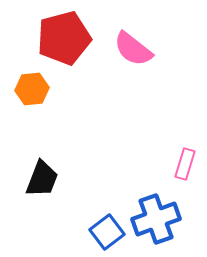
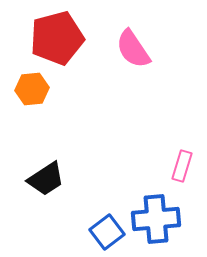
red pentagon: moved 7 px left
pink semicircle: rotated 18 degrees clockwise
pink rectangle: moved 3 px left, 2 px down
black trapezoid: moved 4 px right; rotated 36 degrees clockwise
blue cross: rotated 15 degrees clockwise
